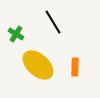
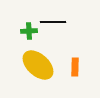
black line: rotated 60 degrees counterclockwise
green cross: moved 13 px right, 3 px up; rotated 35 degrees counterclockwise
